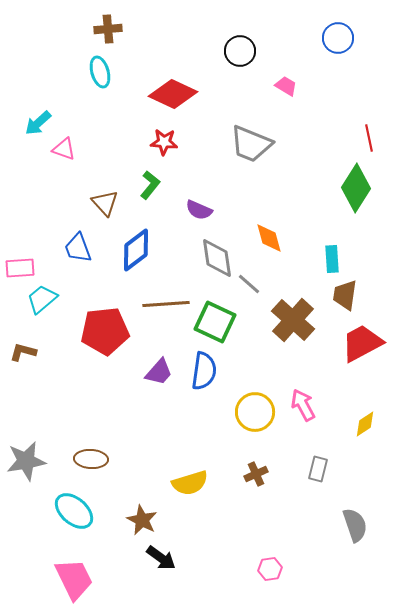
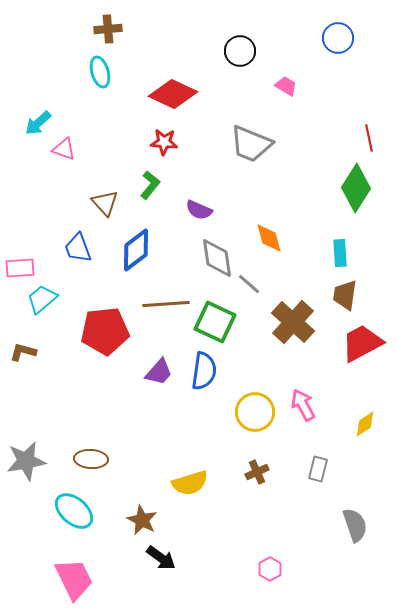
cyan rectangle at (332, 259): moved 8 px right, 6 px up
brown cross at (293, 320): moved 2 px down
brown cross at (256, 474): moved 1 px right, 2 px up
pink hexagon at (270, 569): rotated 20 degrees counterclockwise
